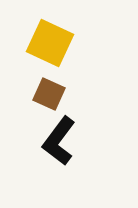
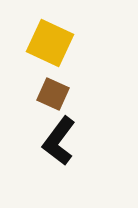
brown square: moved 4 px right
